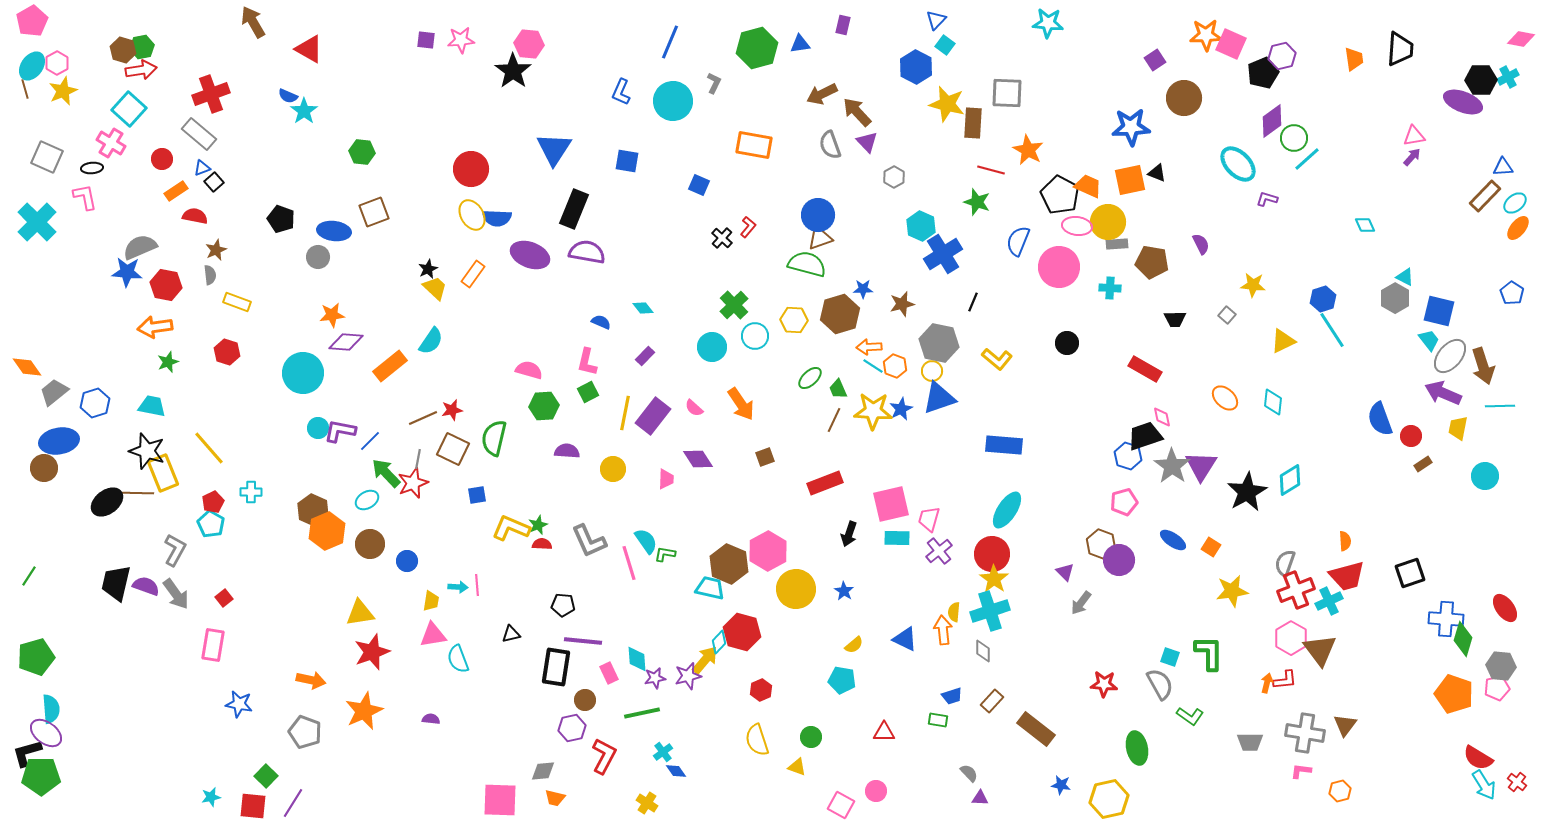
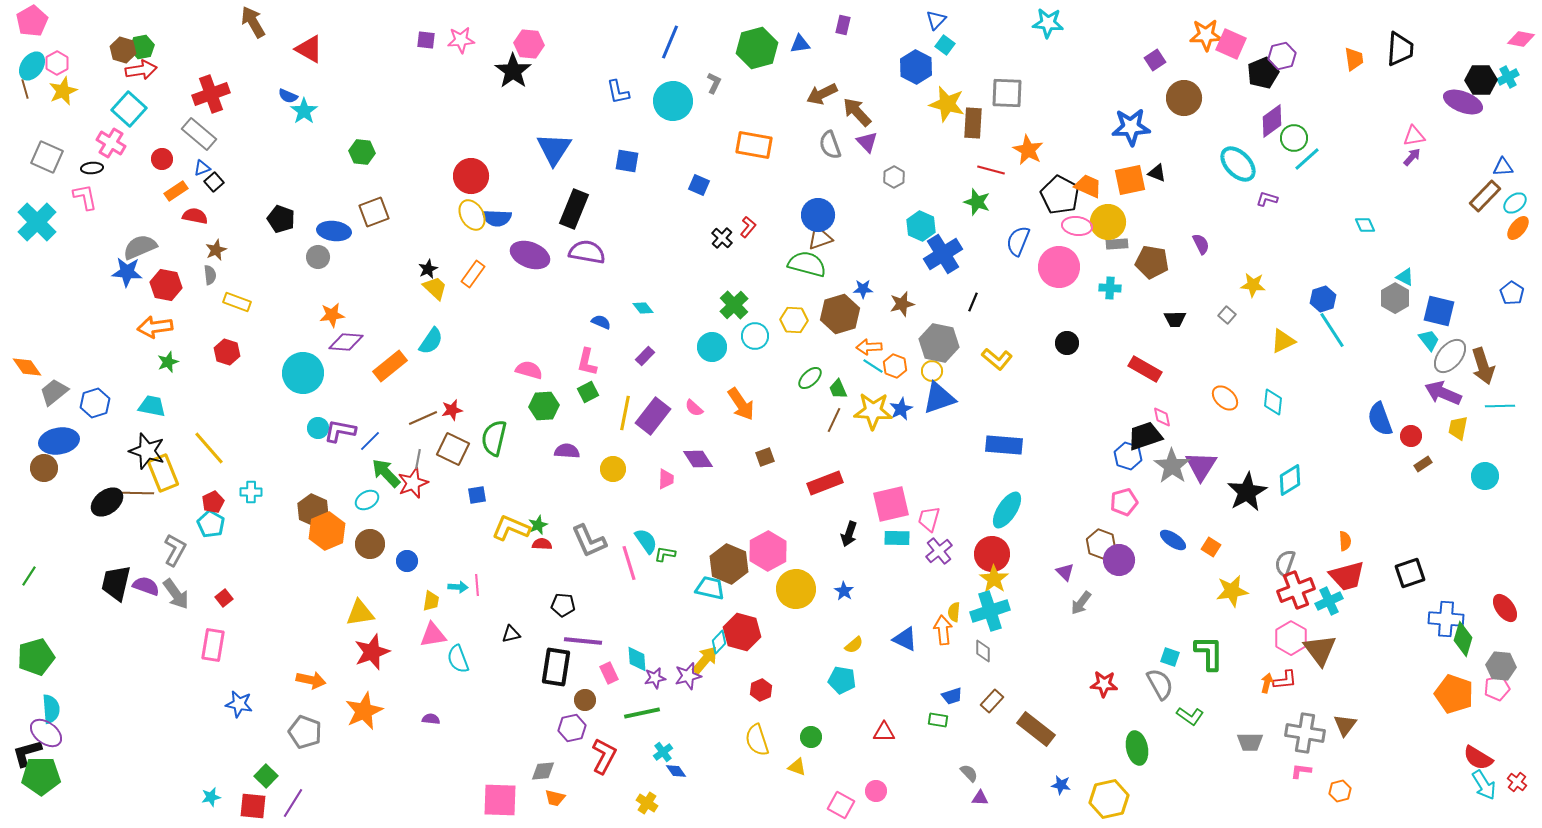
blue L-shape at (621, 92): moved 3 px left; rotated 36 degrees counterclockwise
red circle at (471, 169): moved 7 px down
